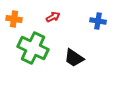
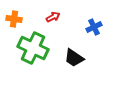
blue cross: moved 4 px left, 6 px down; rotated 35 degrees counterclockwise
